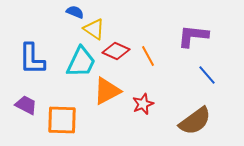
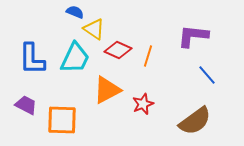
red diamond: moved 2 px right, 1 px up
orange line: rotated 45 degrees clockwise
cyan trapezoid: moved 6 px left, 4 px up
orange triangle: moved 1 px up
